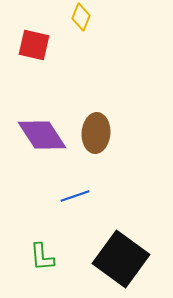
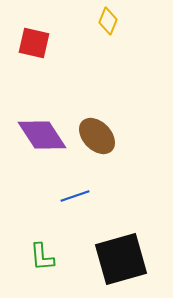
yellow diamond: moved 27 px right, 4 px down
red square: moved 2 px up
brown ellipse: moved 1 px right, 3 px down; rotated 48 degrees counterclockwise
black square: rotated 38 degrees clockwise
